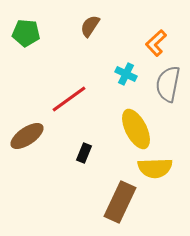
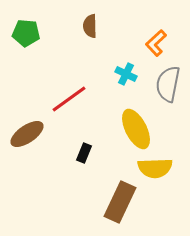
brown semicircle: rotated 35 degrees counterclockwise
brown ellipse: moved 2 px up
